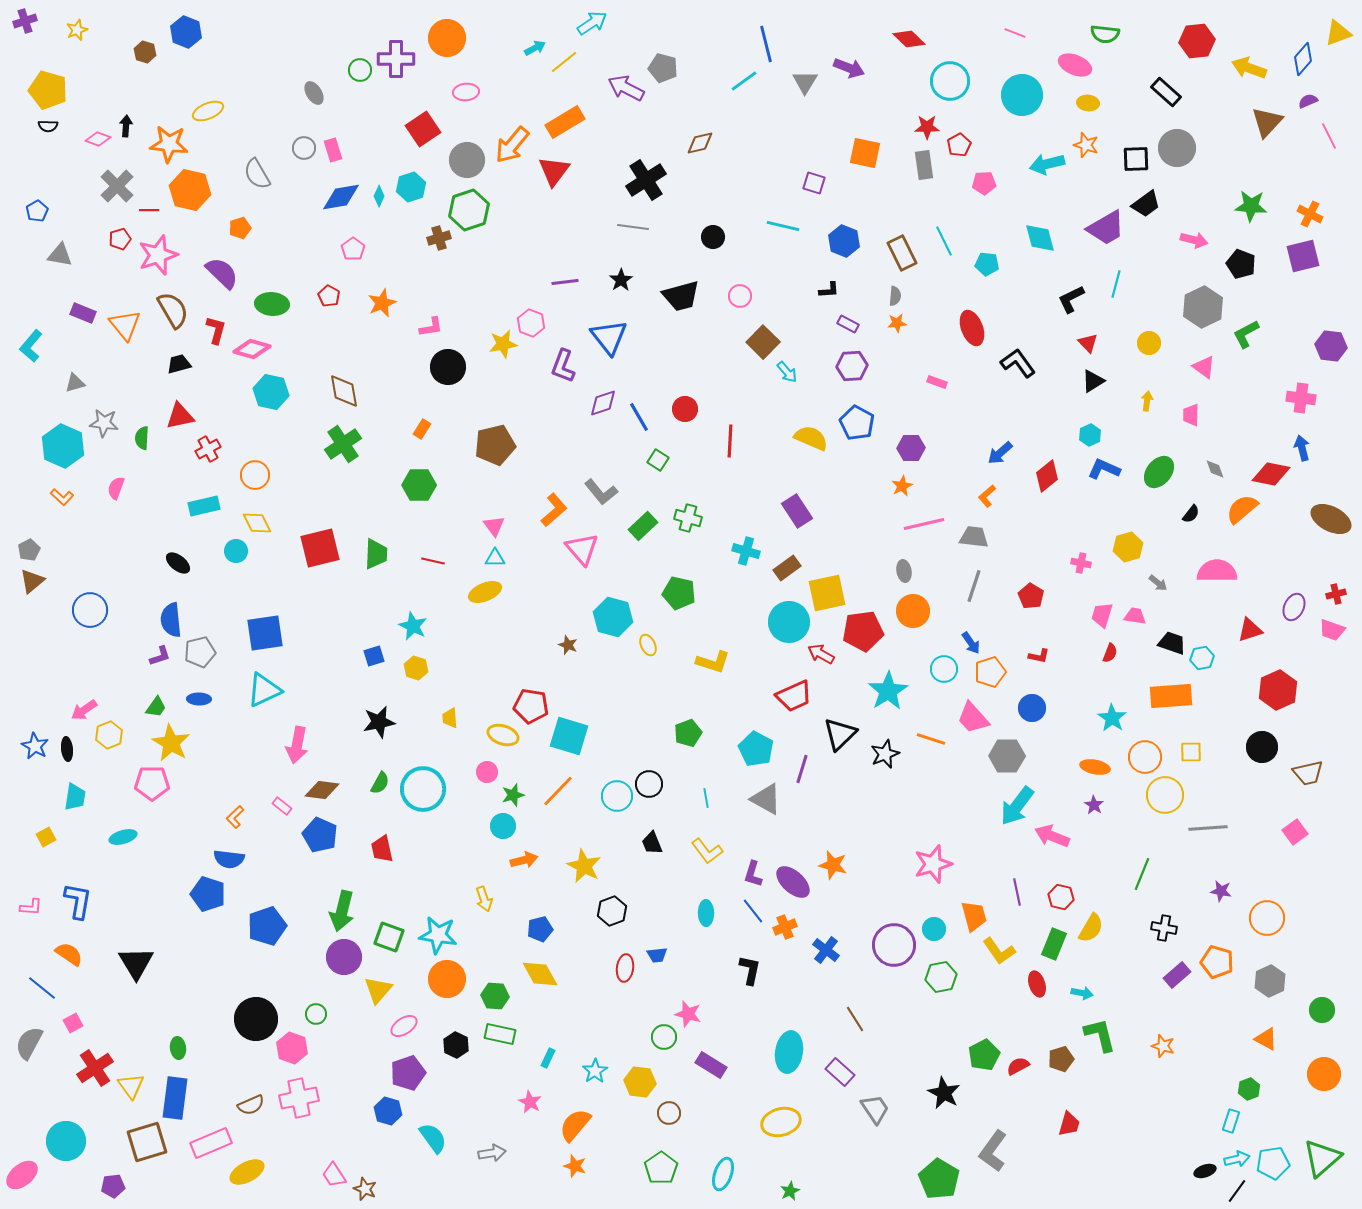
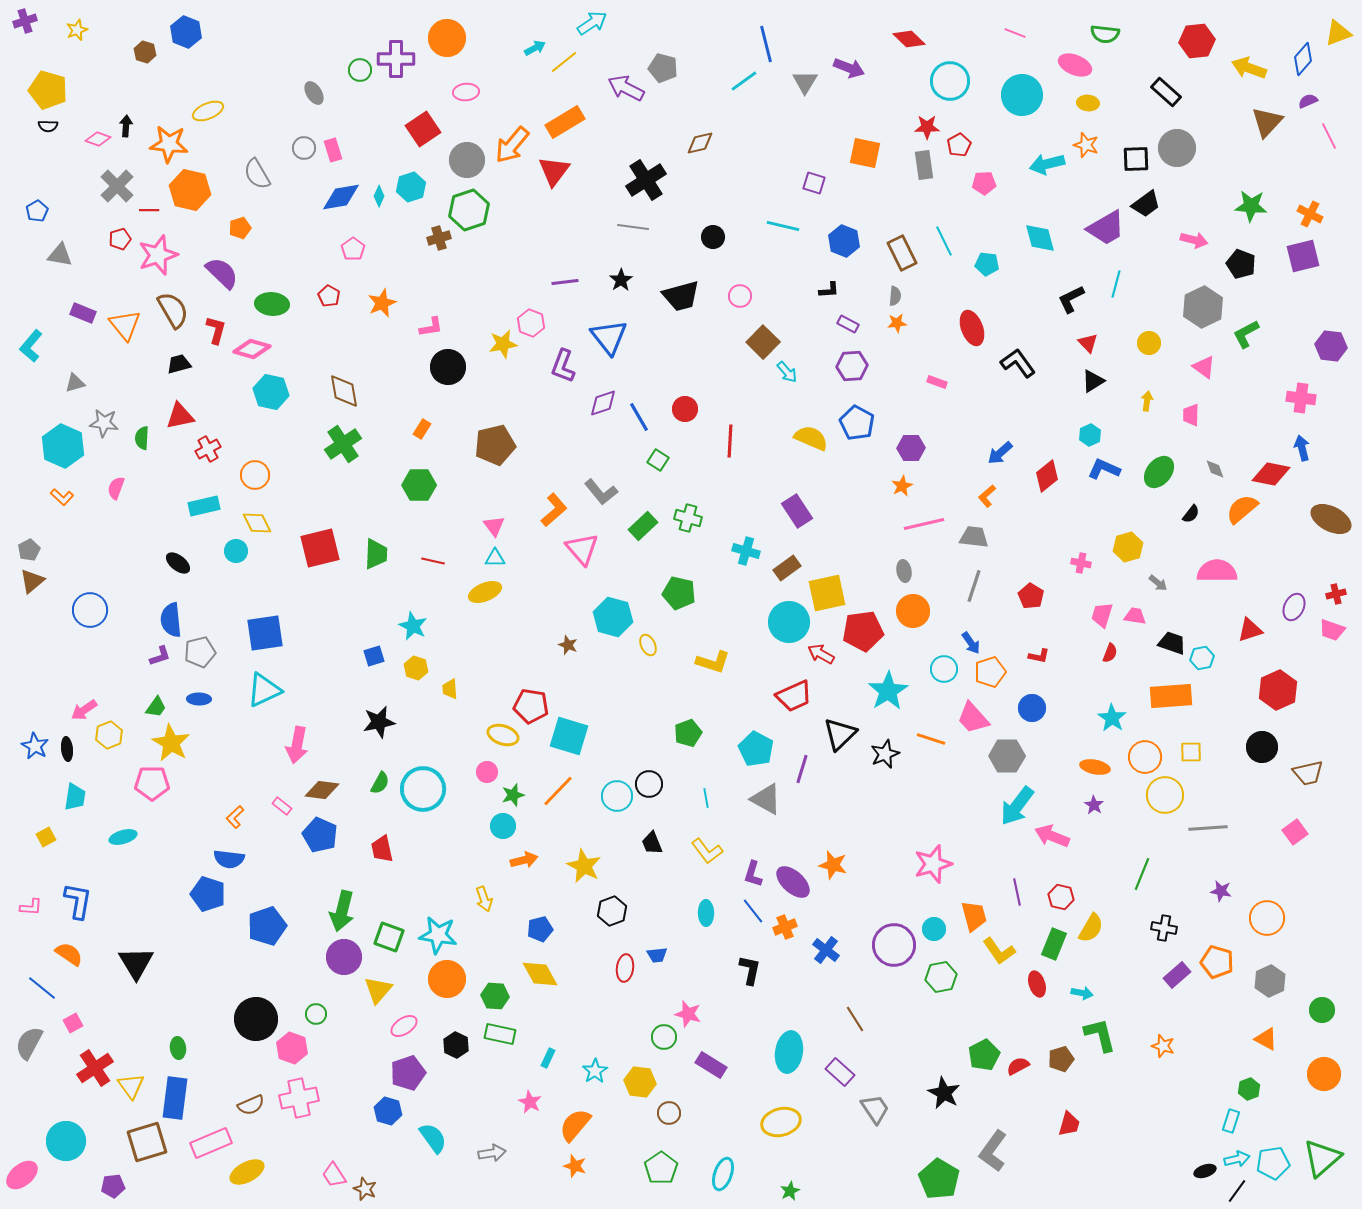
yellow trapezoid at (450, 718): moved 29 px up
